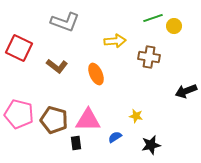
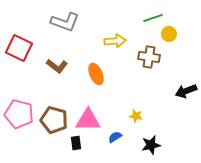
yellow circle: moved 5 px left, 8 px down
